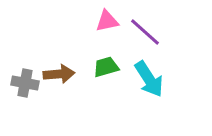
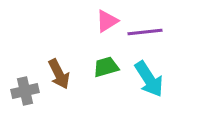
pink triangle: rotated 20 degrees counterclockwise
purple line: rotated 48 degrees counterclockwise
brown arrow: rotated 68 degrees clockwise
gray cross: moved 8 px down; rotated 24 degrees counterclockwise
